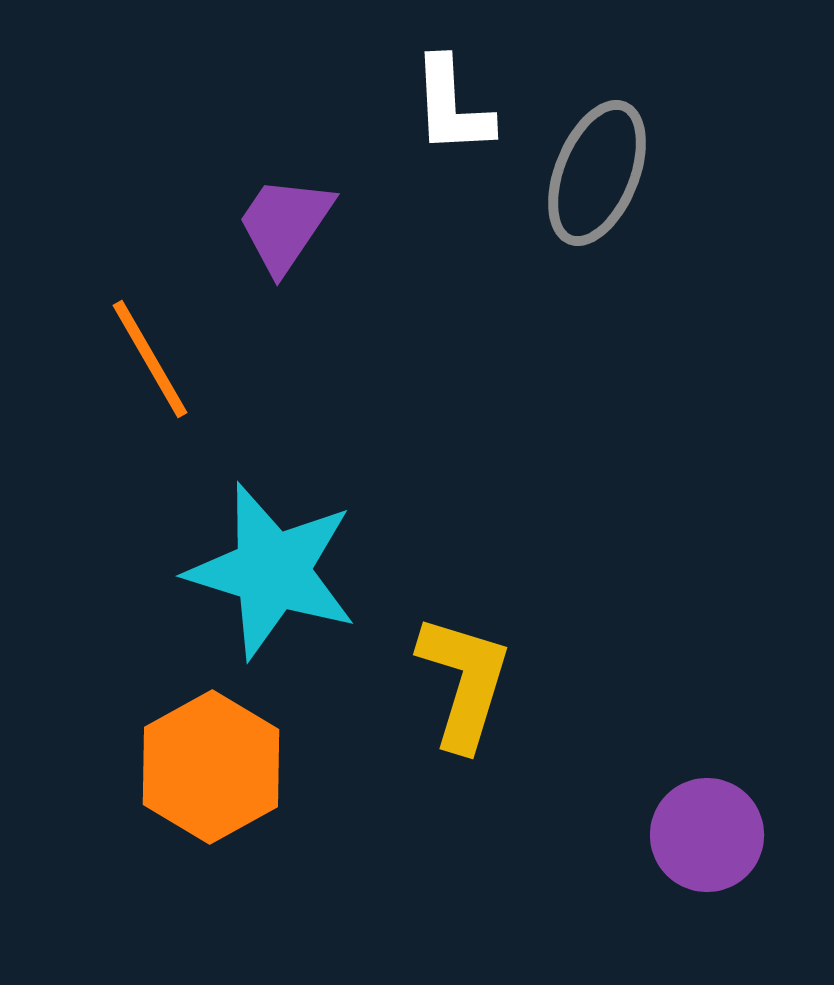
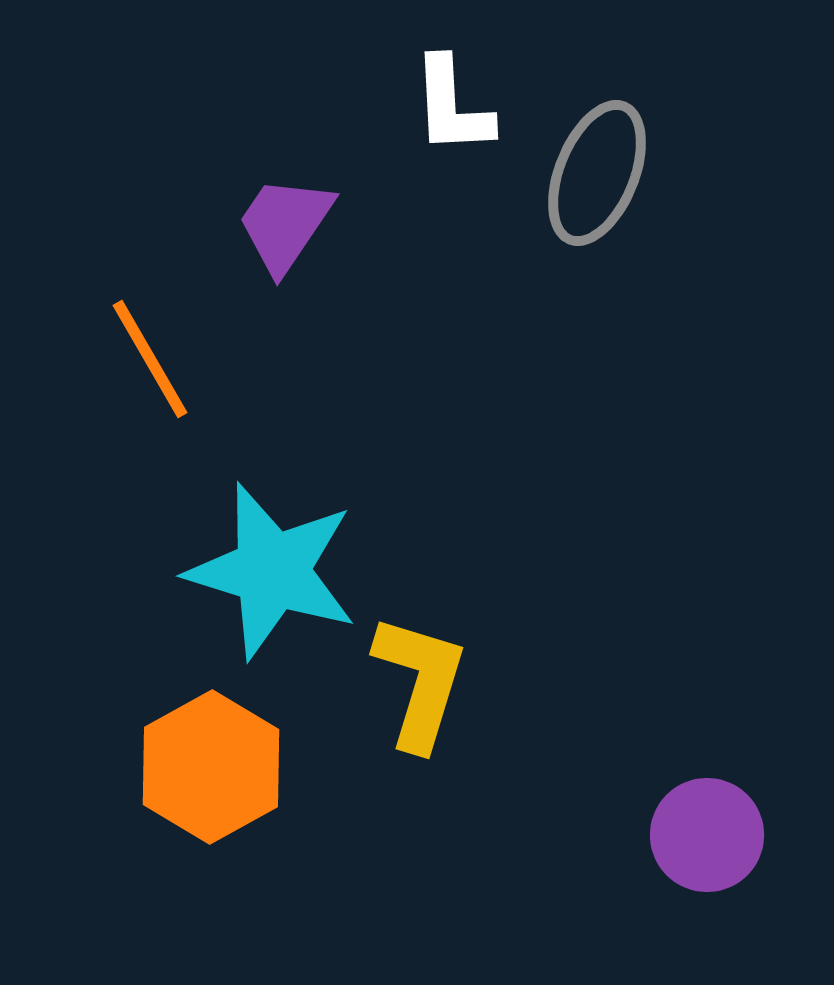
yellow L-shape: moved 44 px left
